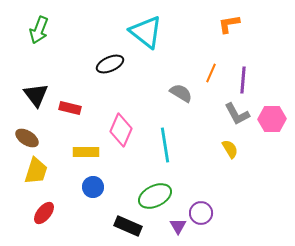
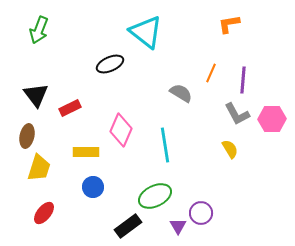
red rectangle: rotated 40 degrees counterclockwise
brown ellipse: moved 2 px up; rotated 70 degrees clockwise
yellow trapezoid: moved 3 px right, 3 px up
black rectangle: rotated 60 degrees counterclockwise
